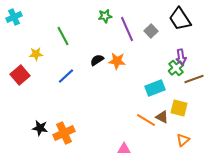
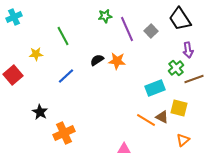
purple arrow: moved 7 px right, 7 px up
red square: moved 7 px left
black star: moved 16 px up; rotated 21 degrees clockwise
